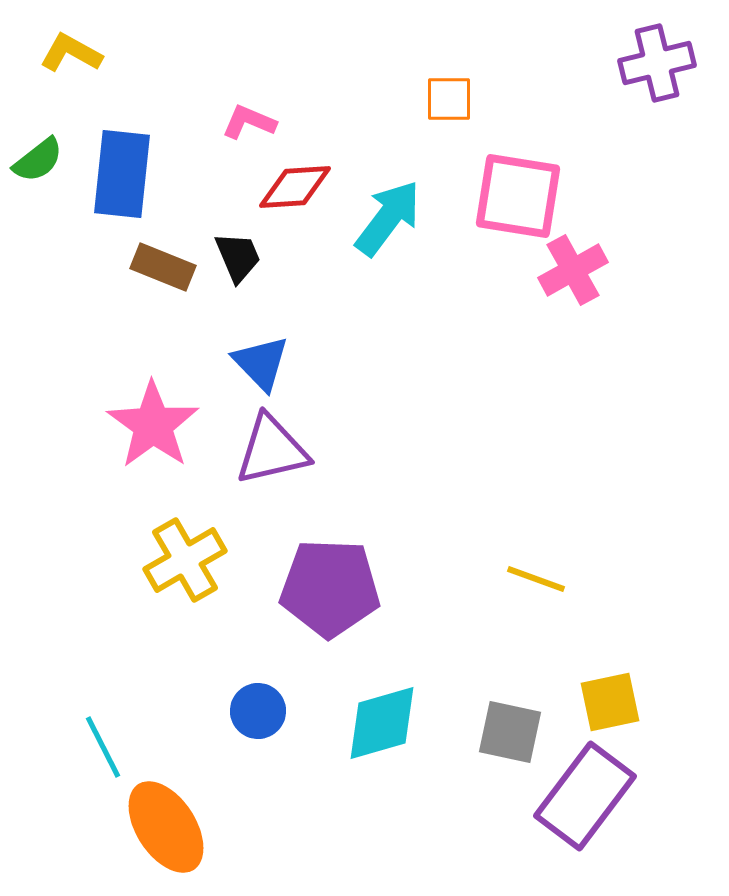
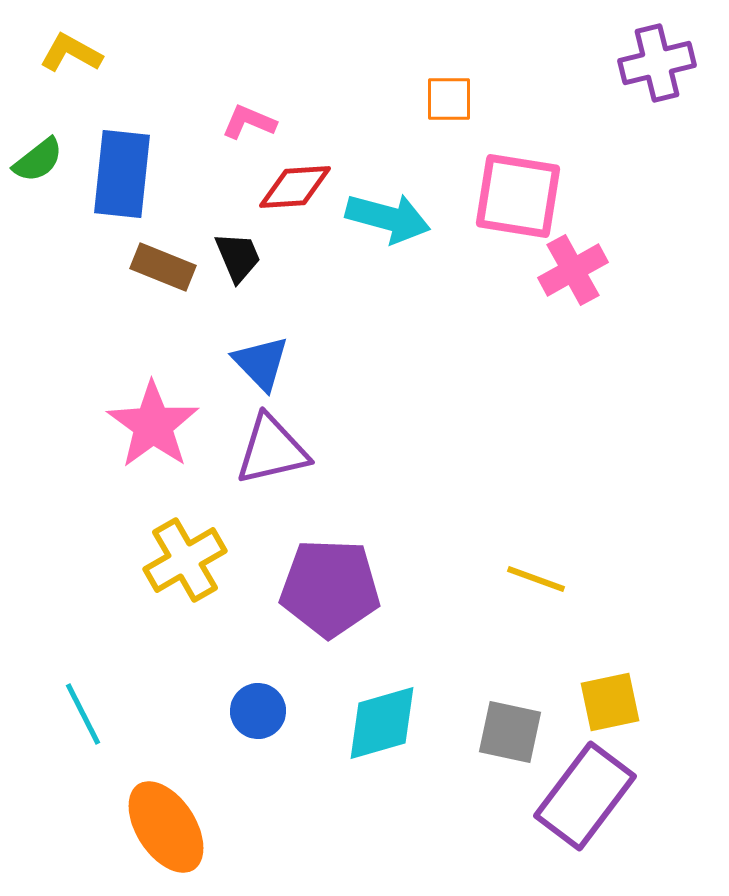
cyan arrow: rotated 68 degrees clockwise
cyan line: moved 20 px left, 33 px up
